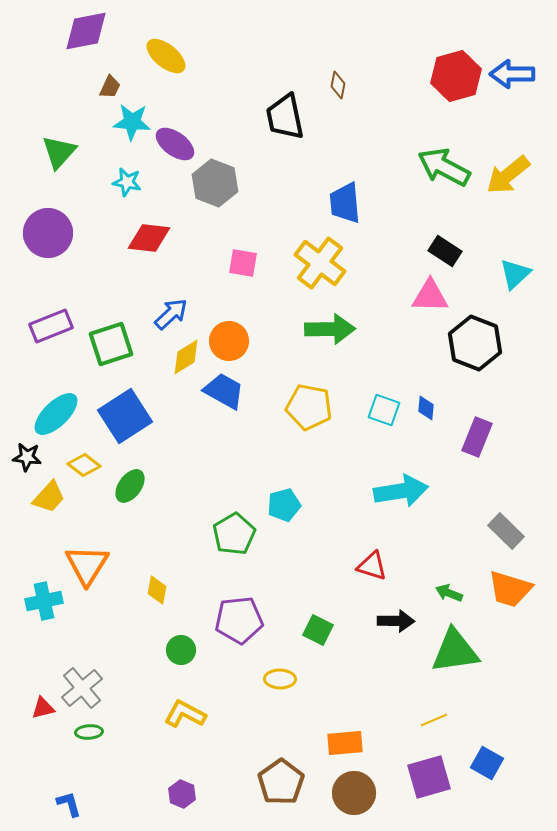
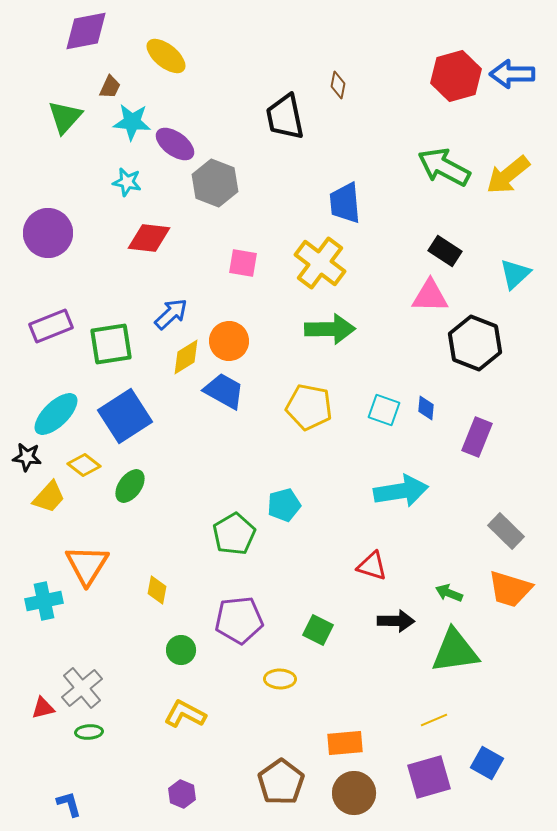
green triangle at (59, 152): moved 6 px right, 35 px up
green square at (111, 344): rotated 9 degrees clockwise
